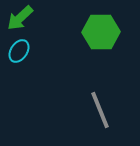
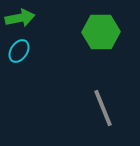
green arrow: rotated 148 degrees counterclockwise
gray line: moved 3 px right, 2 px up
